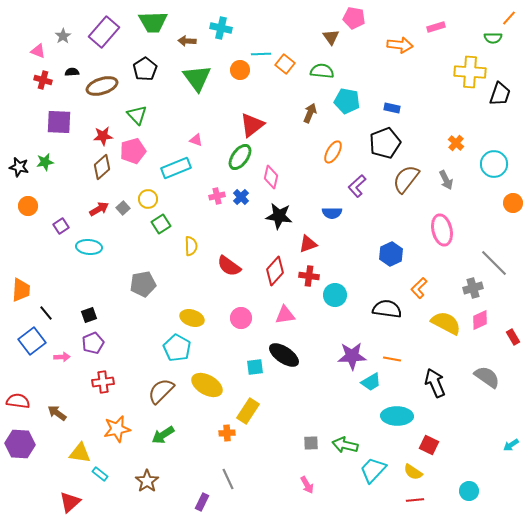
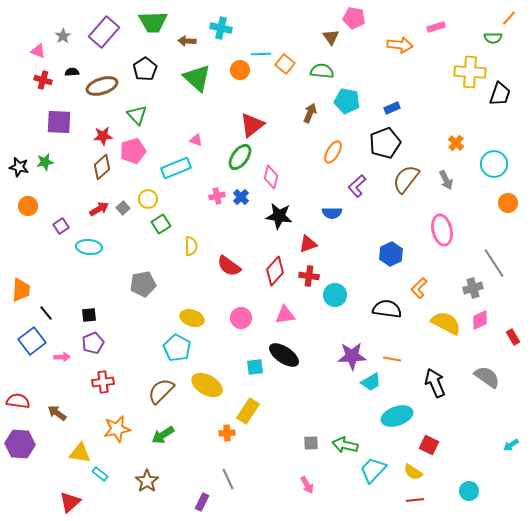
green triangle at (197, 78): rotated 12 degrees counterclockwise
blue rectangle at (392, 108): rotated 35 degrees counterclockwise
orange circle at (513, 203): moved 5 px left
gray line at (494, 263): rotated 12 degrees clockwise
black square at (89, 315): rotated 14 degrees clockwise
cyan ellipse at (397, 416): rotated 20 degrees counterclockwise
